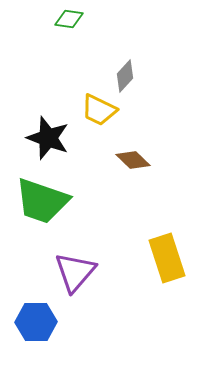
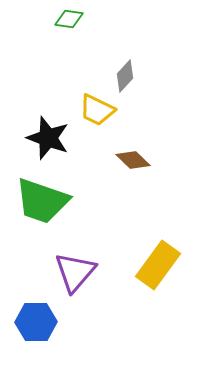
yellow trapezoid: moved 2 px left
yellow rectangle: moved 9 px left, 7 px down; rotated 54 degrees clockwise
